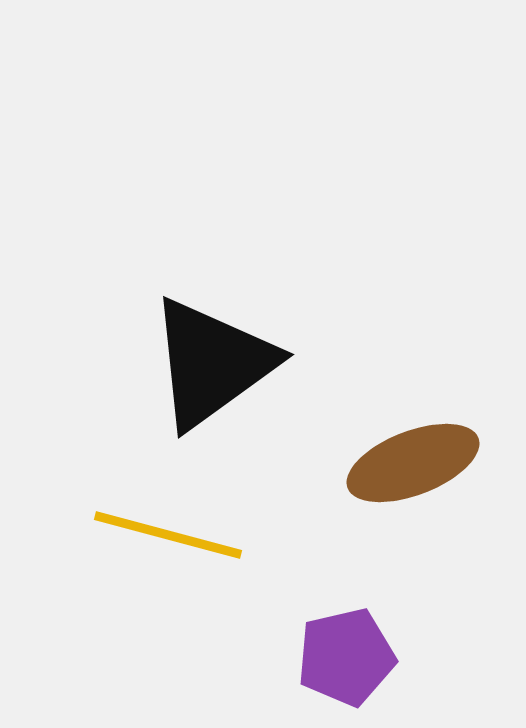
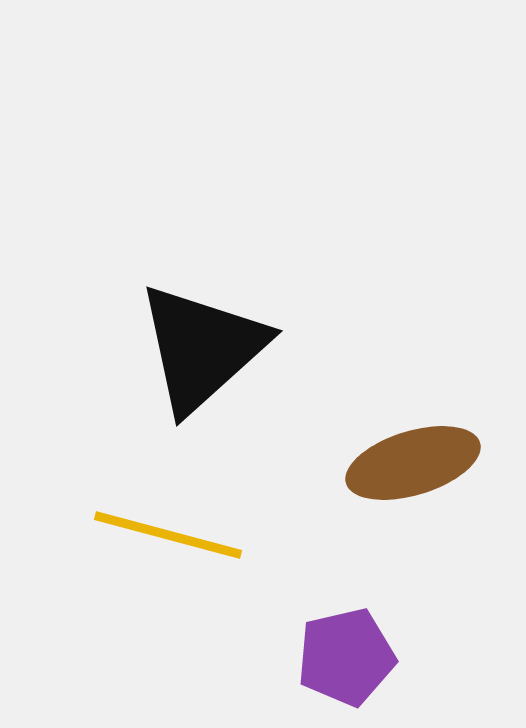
black triangle: moved 10 px left, 15 px up; rotated 6 degrees counterclockwise
brown ellipse: rotated 4 degrees clockwise
